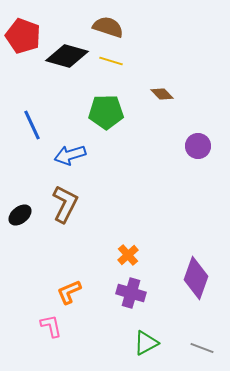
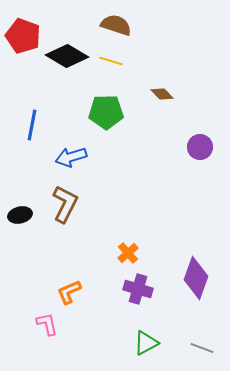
brown semicircle: moved 8 px right, 2 px up
black diamond: rotated 15 degrees clockwise
blue line: rotated 36 degrees clockwise
purple circle: moved 2 px right, 1 px down
blue arrow: moved 1 px right, 2 px down
black ellipse: rotated 25 degrees clockwise
orange cross: moved 2 px up
purple cross: moved 7 px right, 4 px up
pink L-shape: moved 4 px left, 2 px up
